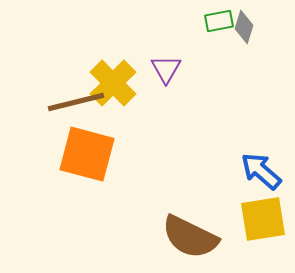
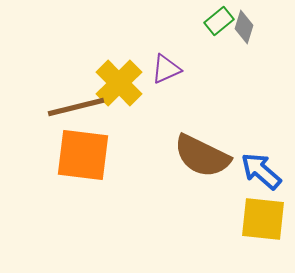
green rectangle: rotated 28 degrees counterclockwise
purple triangle: rotated 36 degrees clockwise
yellow cross: moved 6 px right
brown line: moved 5 px down
orange square: moved 4 px left, 1 px down; rotated 8 degrees counterclockwise
yellow square: rotated 15 degrees clockwise
brown semicircle: moved 12 px right, 81 px up
